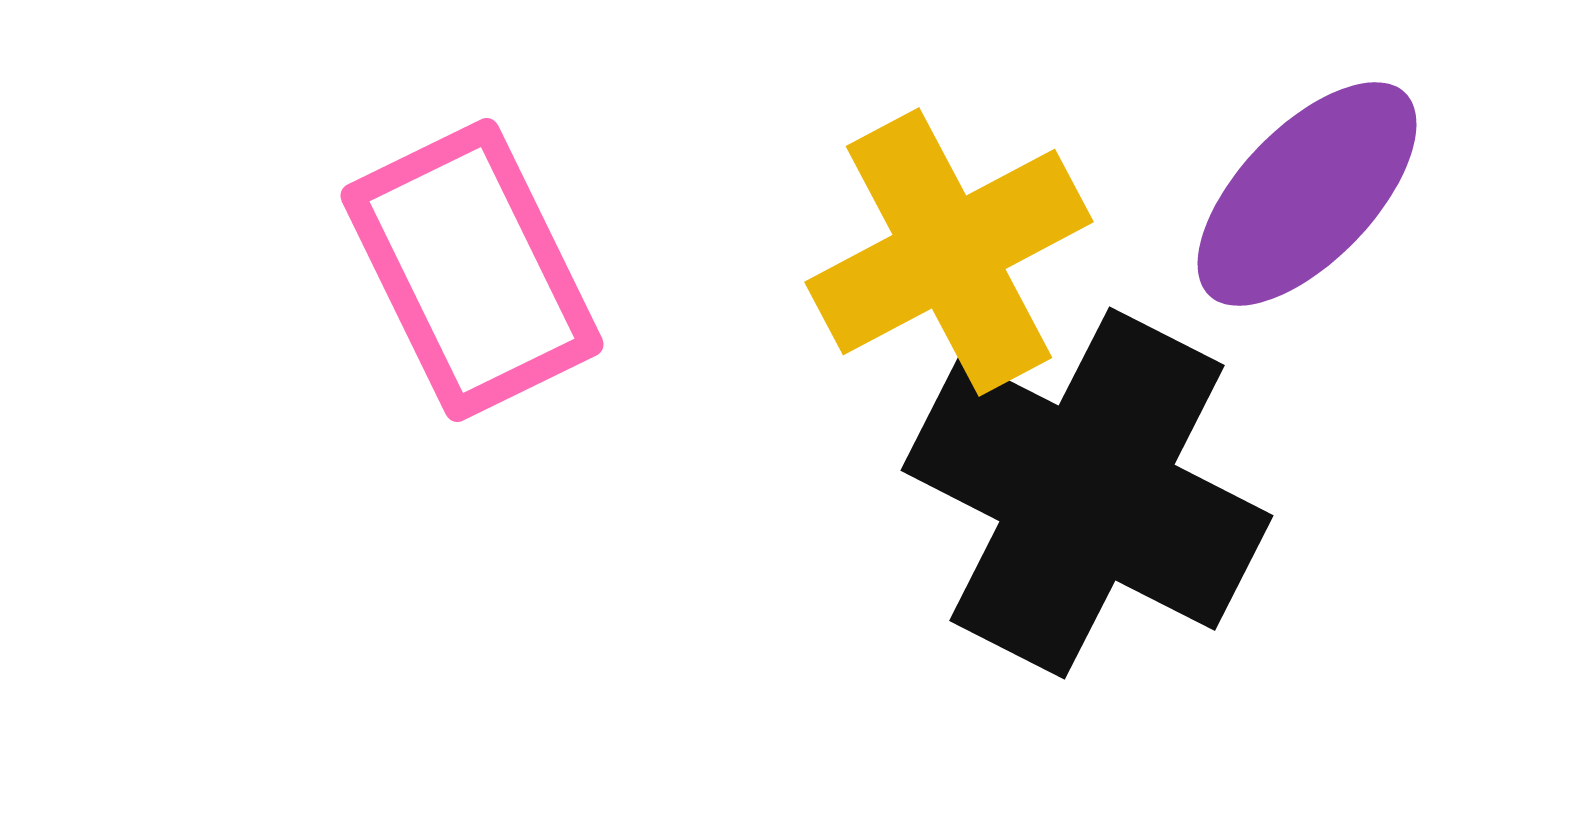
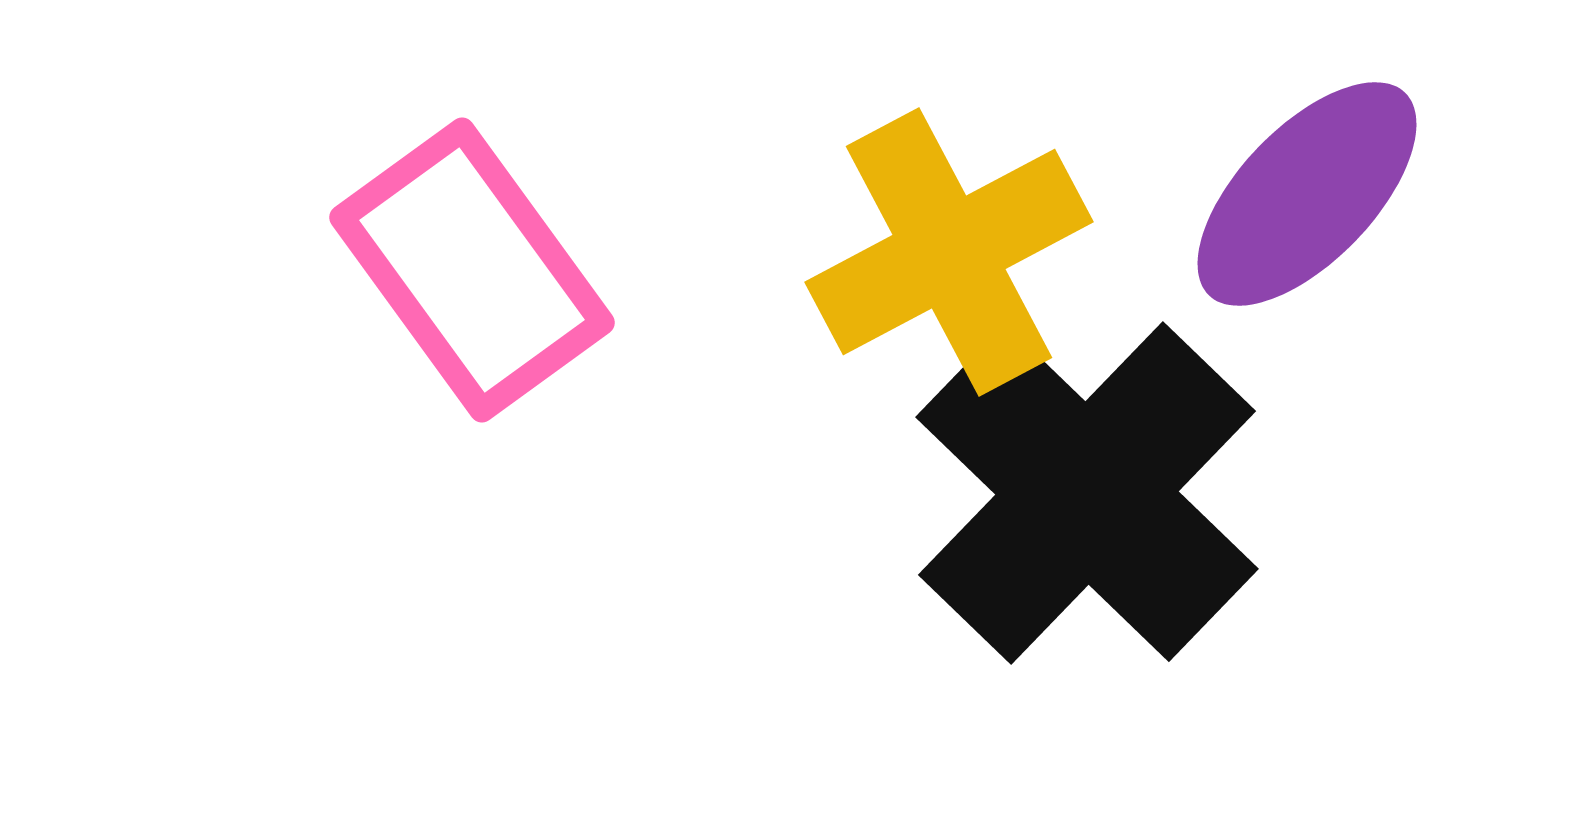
pink rectangle: rotated 10 degrees counterclockwise
black cross: rotated 17 degrees clockwise
